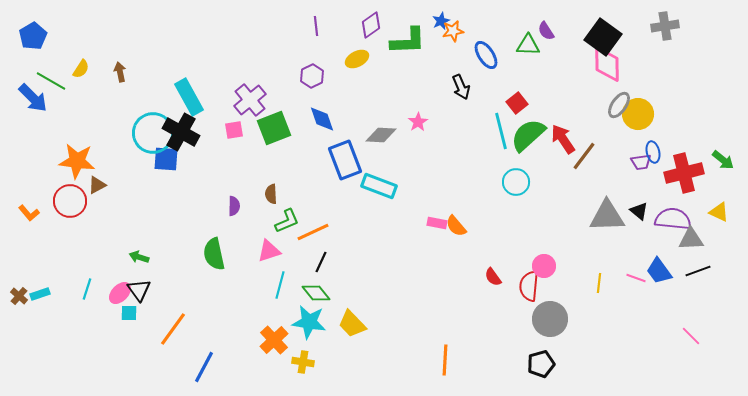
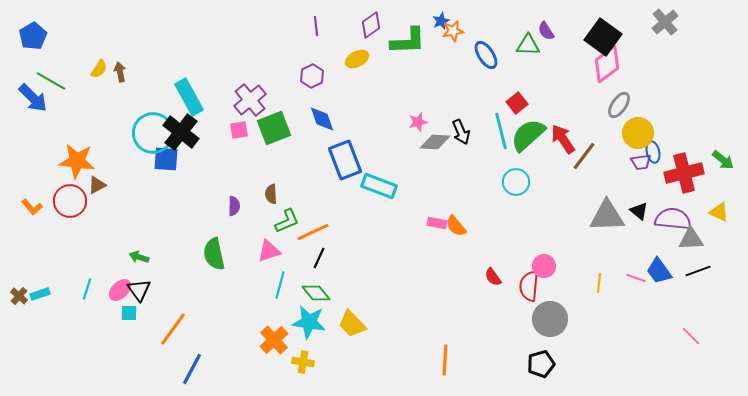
gray cross at (665, 26): moved 4 px up; rotated 32 degrees counterclockwise
pink diamond at (607, 64): rotated 54 degrees clockwise
yellow semicircle at (81, 69): moved 18 px right
black arrow at (461, 87): moved 45 px down
yellow circle at (638, 114): moved 19 px down
pink star at (418, 122): rotated 18 degrees clockwise
pink square at (234, 130): moved 5 px right
black cross at (181, 132): rotated 9 degrees clockwise
gray diamond at (381, 135): moved 54 px right, 7 px down
orange L-shape at (29, 213): moved 3 px right, 6 px up
black line at (321, 262): moved 2 px left, 4 px up
pink ellipse at (120, 293): moved 3 px up
blue line at (204, 367): moved 12 px left, 2 px down
